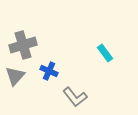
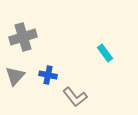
gray cross: moved 8 px up
blue cross: moved 1 px left, 4 px down; rotated 12 degrees counterclockwise
